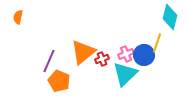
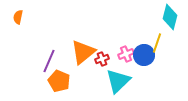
cyan triangle: moved 7 px left, 7 px down
